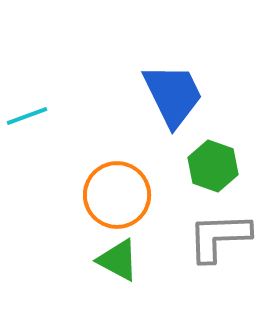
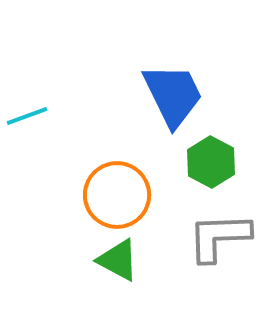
green hexagon: moved 2 px left, 4 px up; rotated 9 degrees clockwise
